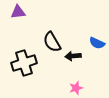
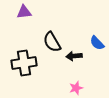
purple triangle: moved 6 px right
blue semicircle: rotated 21 degrees clockwise
black arrow: moved 1 px right
black cross: rotated 10 degrees clockwise
